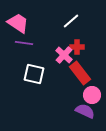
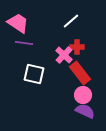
pink circle: moved 9 px left
